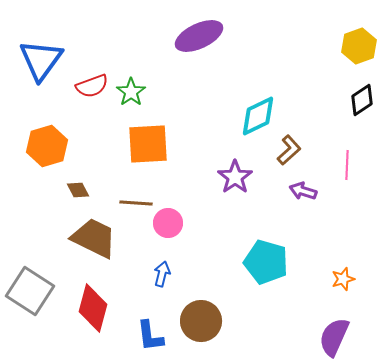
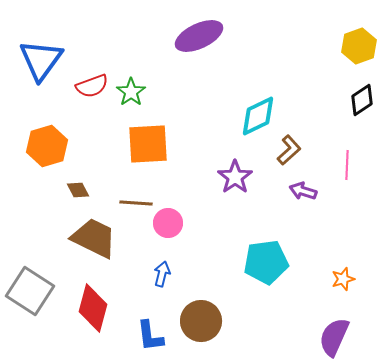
cyan pentagon: rotated 24 degrees counterclockwise
